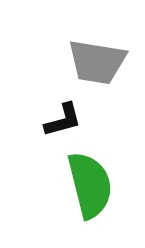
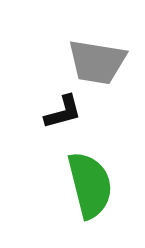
black L-shape: moved 8 px up
